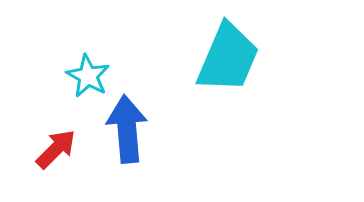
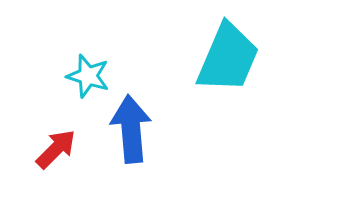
cyan star: rotated 12 degrees counterclockwise
blue arrow: moved 4 px right
